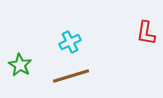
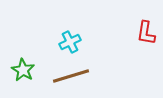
green star: moved 3 px right, 5 px down
